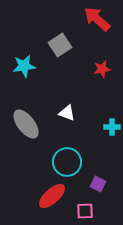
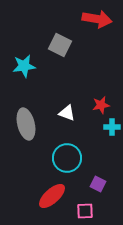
red arrow: rotated 148 degrees clockwise
gray square: rotated 30 degrees counterclockwise
red star: moved 1 px left, 36 px down
gray ellipse: rotated 24 degrees clockwise
cyan circle: moved 4 px up
